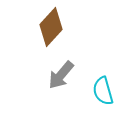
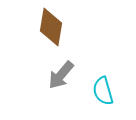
brown diamond: rotated 33 degrees counterclockwise
